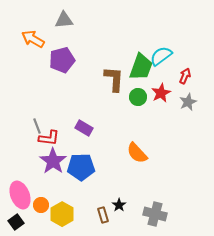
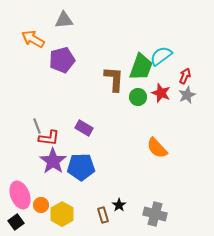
red star: rotated 24 degrees counterclockwise
gray star: moved 1 px left, 7 px up
orange semicircle: moved 20 px right, 5 px up
